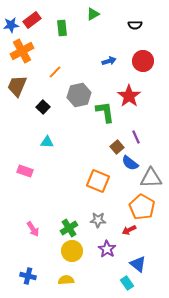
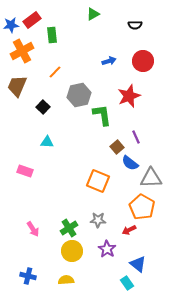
green rectangle: moved 10 px left, 7 px down
red star: rotated 15 degrees clockwise
green L-shape: moved 3 px left, 3 px down
